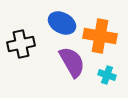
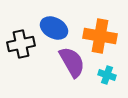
blue ellipse: moved 8 px left, 5 px down
